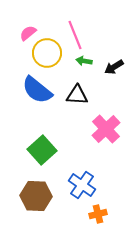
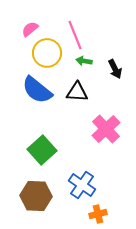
pink semicircle: moved 2 px right, 4 px up
black arrow: moved 1 px right, 2 px down; rotated 84 degrees counterclockwise
black triangle: moved 3 px up
